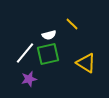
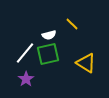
purple star: moved 3 px left; rotated 21 degrees counterclockwise
